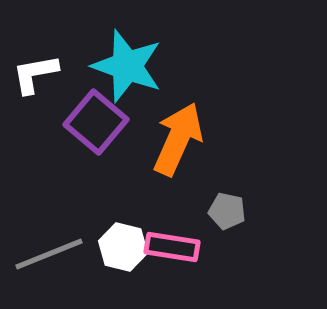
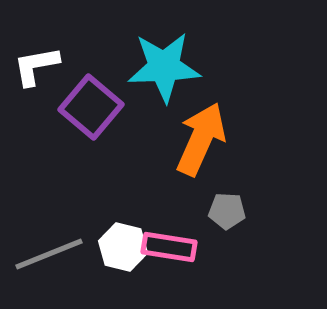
cyan star: moved 37 px right, 1 px down; rotated 22 degrees counterclockwise
white L-shape: moved 1 px right, 8 px up
purple square: moved 5 px left, 15 px up
orange arrow: moved 23 px right
gray pentagon: rotated 9 degrees counterclockwise
pink rectangle: moved 3 px left
